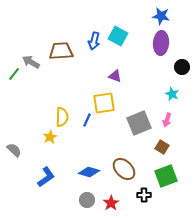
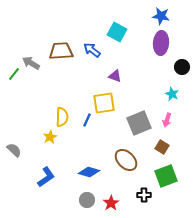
cyan square: moved 1 px left, 4 px up
blue arrow: moved 2 px left, 9 px down; rotated 114 degrees clockwise
gray arrow: moved 1 px down
brown ellipse: moved 2 px right, 9 px up
